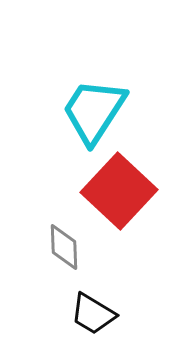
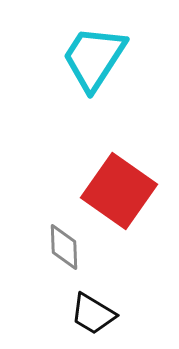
cyan trapezoid: moved 53 px up
red square: rotated 8 degrees counterclockwise
